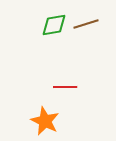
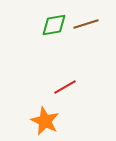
red line: rotated 30 degrees counterclockwise
